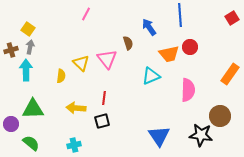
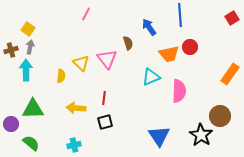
cyan triangle: moved 1 px down
pink semicircle: moved 9 px left, 1 px down
black square: moved 3 px right, 1 px down
black star: rotated 25 degrees clockwise
